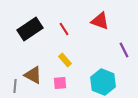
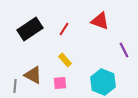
red line: rotated 64 degrees clockwise
